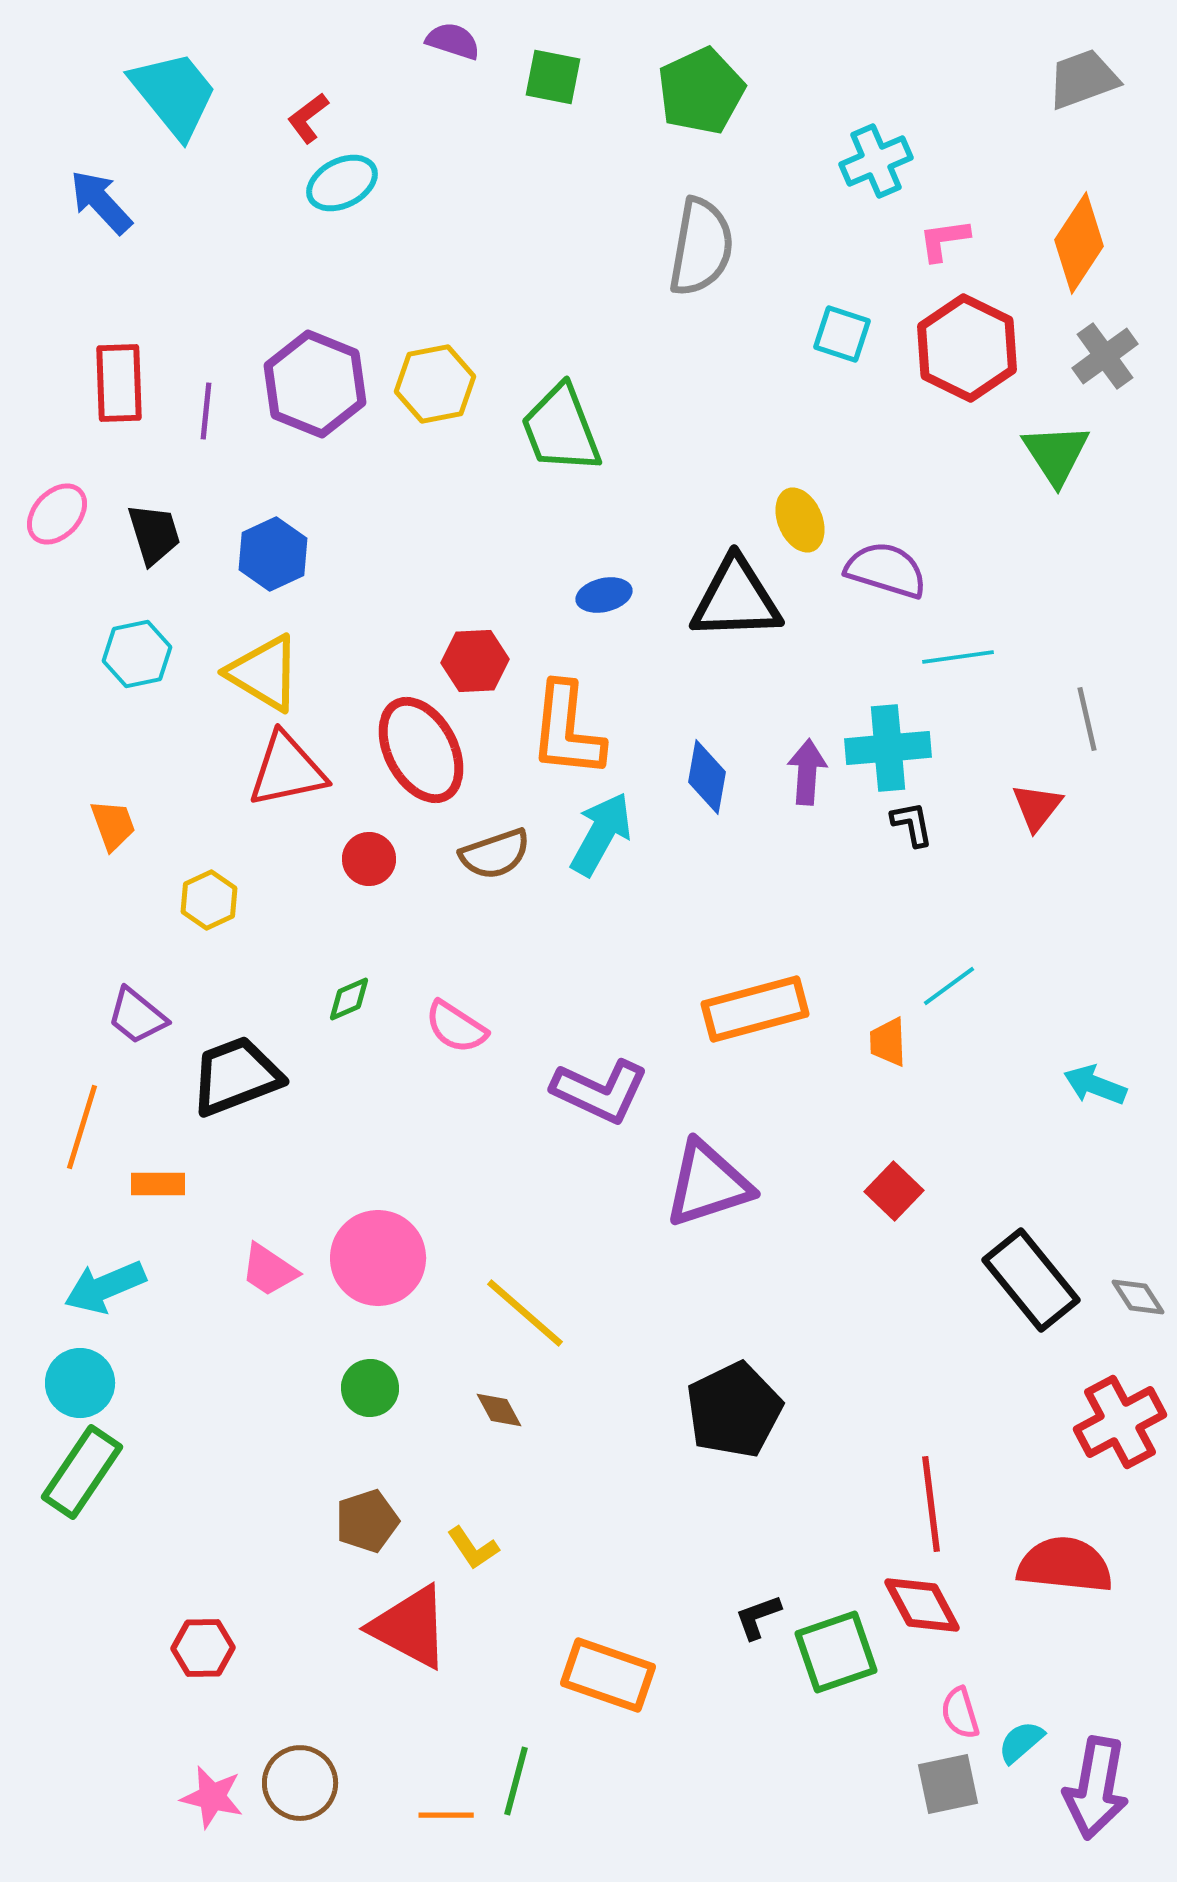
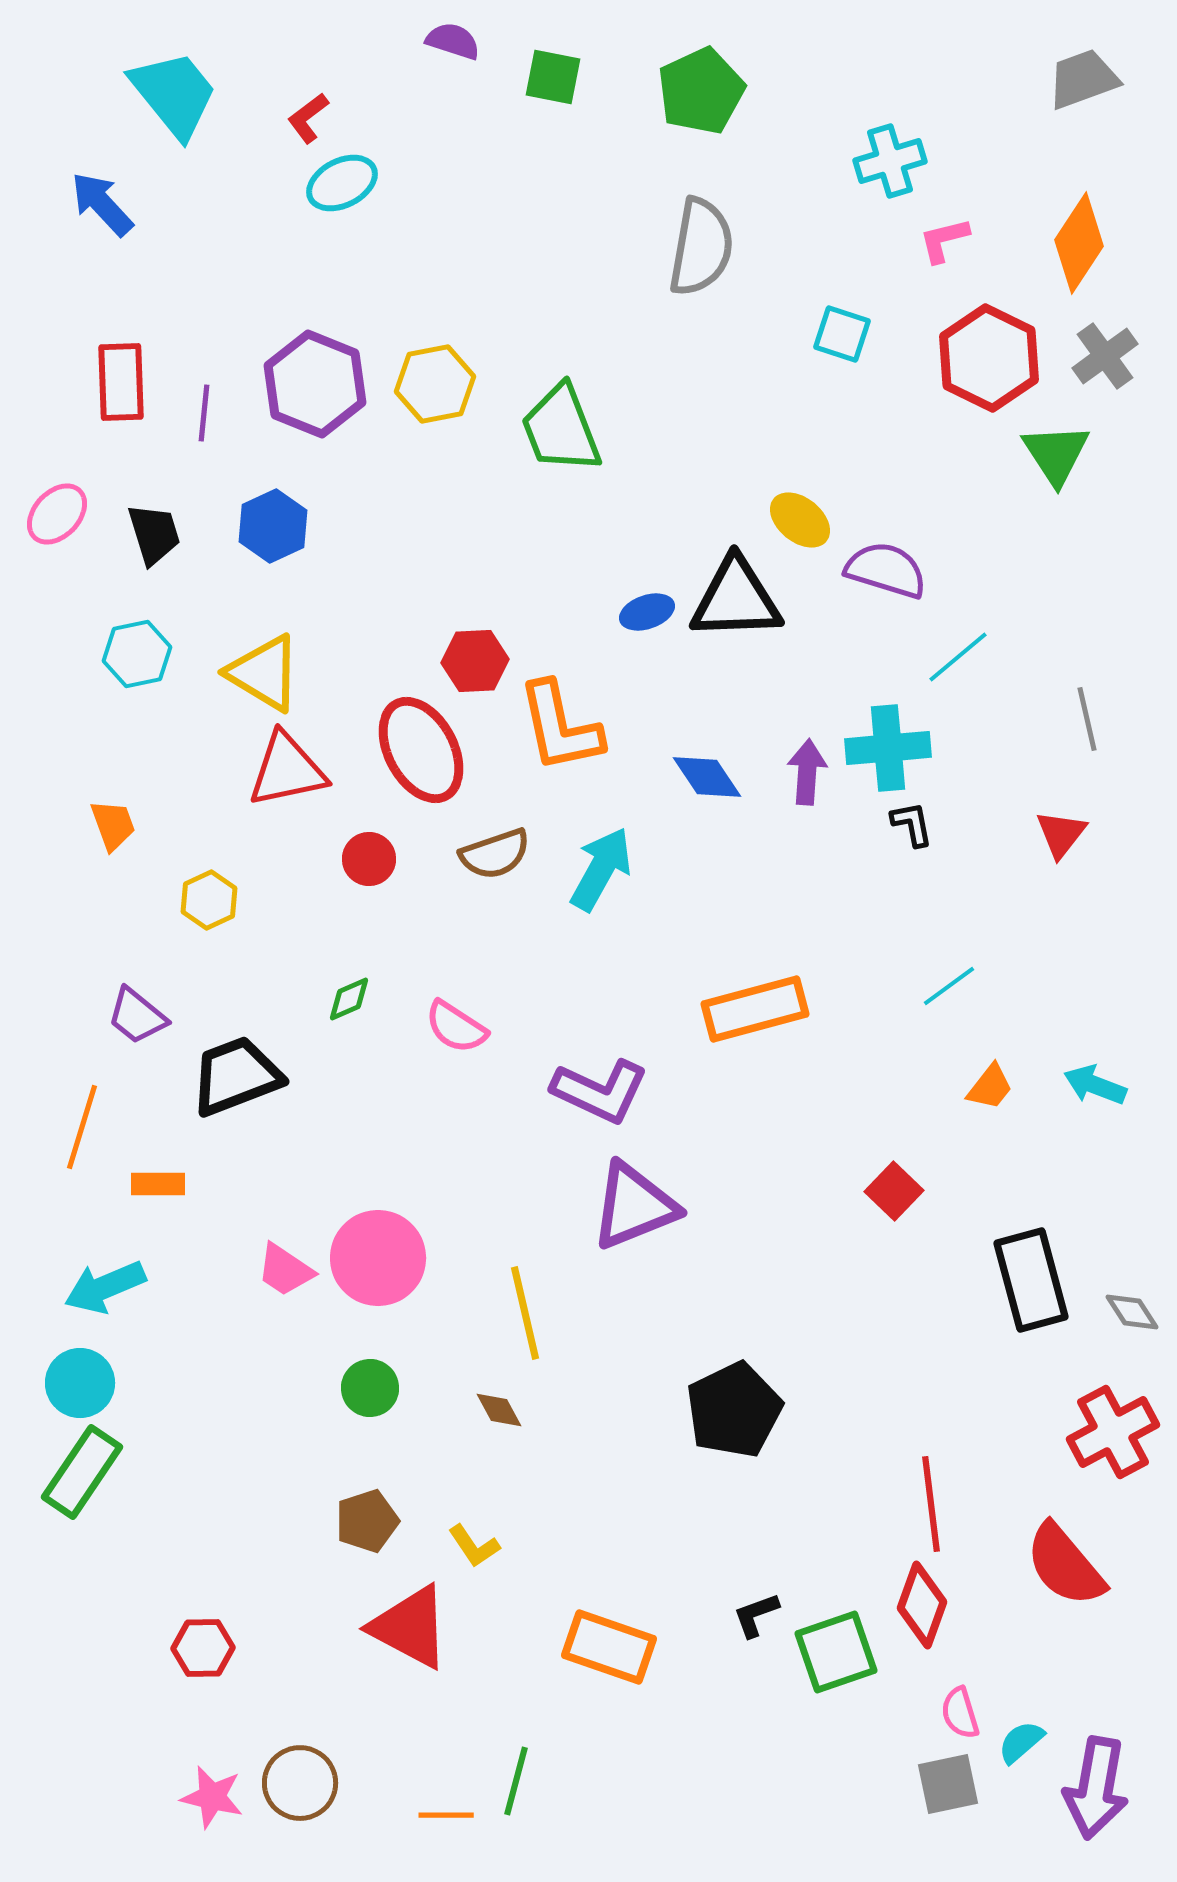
cyan cross at (876, 161): moved 14 px right; rotated 6 degrees clockwise
blue arrow at (101, 202): moved 1 px right, 2 px down
pink L-shape at (944, 240): rotated 6 degrees counterclockwise
red hexagon at (967, 348): moved 22 px right, 10 px down
red rectangle at (119, 383): moved 2 px right, 1 px up
purple line at (206, 411): moved 2 px left, 2 px down
yellow ellipse at (800, 520): rotated 28 degrees counterclockwise
blue hexagon at (273, 554): moved 28 px up
blue ellipse at (604, 595): moved 43 px right, 17 px down; rotated 6 degrees counterclockwise
cyan line at (958, 657): rotated 32 degrees counterclockwise
orange L-shape at (567, 730): moved 7 px left, 3 px up; rotated 18 degrees counterclockwise
blue diamond at (707, 777): rotated 44 degrees counterclockwise
red triangle at (1037, 807): moved 24 px right, 27 px down
cyan arrow at (601, 834): moved 35 px down
orange trapezoid at (888, 1042): moved 102 px right, 45 px down; rotated 140 degrees counterclockwise
purple triangle at (708, 1184): moved 74 px left, 22 px down; rotated 4 degrees counterclockwise
pink trapezoid at (269, 1270): moved 16 px right
black rectangle at (1031, 1280): rotated 24 degrees clockwise
gray diamond at (1138, 1297): moved 6 px left, 15 px down
yellow line at (525, 1313): rotated 36 degrees clockwise
red cross at (1120, 1422): moved 7 px left, 10 px down
yellow L-shape at (473, 1548): moved 1 px right, 2 px up
red semicircle at (1065, 1565): rotated 136 degrees counterclockwise
red diamond at (922, 1605): rotated 48 degrees clockwise
black L-shape at (758, 1617): moved 2 px left, 2 px up
orange rectangle at (608, 1675): moved 1 px right, 28 px up
